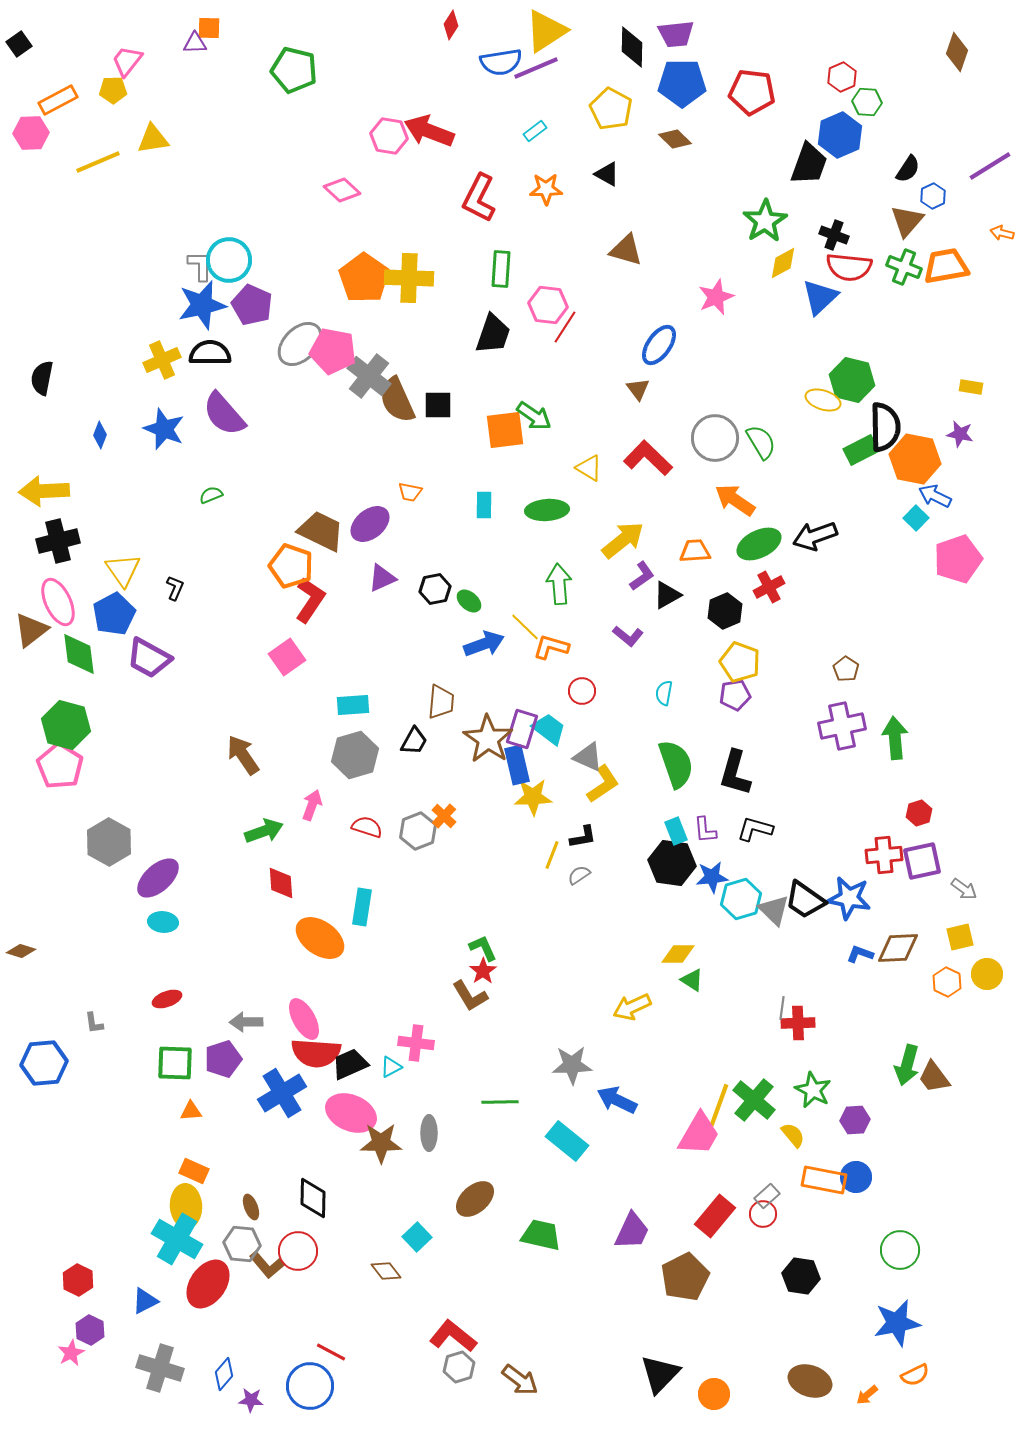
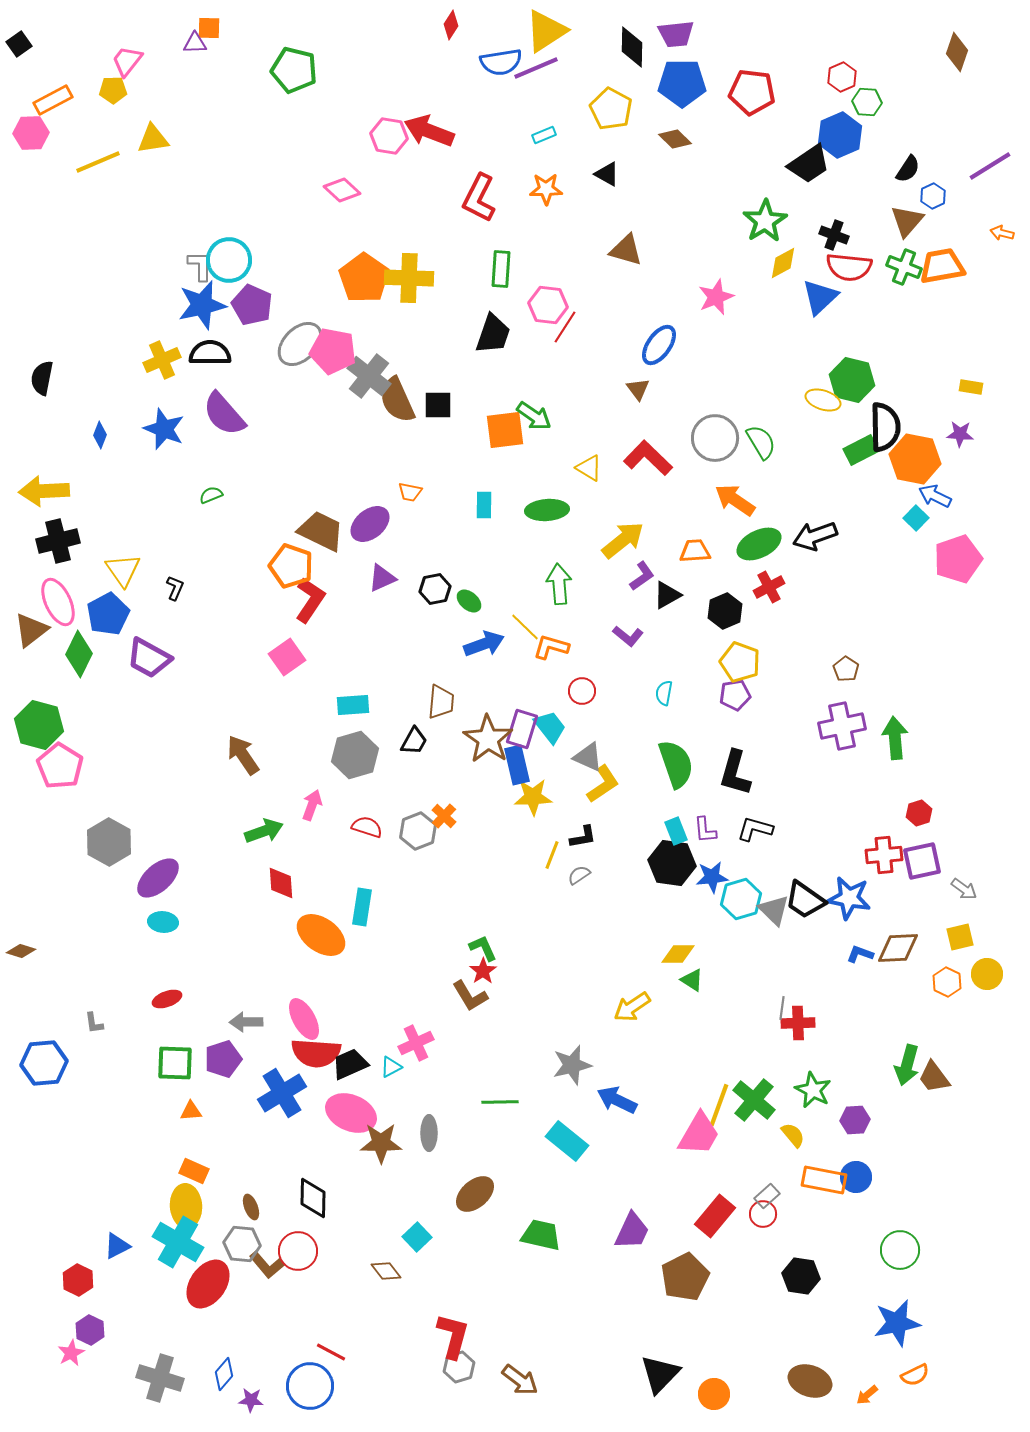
orange rectangle at (58, 100): moved 5 px left
cyan rectangle at (535, 131): moved 9 px right, 4 px down; rotated 15 degrees clockwise
black trapezoid at (809, 164): rotated 36 degrees clockwise
orange trapezoid at (946, 266): moved 4 px left
purple star at (960, 434): rotated 8 degrees counterclockwise
blue pentagon at (114, 614): moved 6 px left
green diamond at (79, 654): rotated 33 degrees clockwise
green hexagon at (66, 725): moved 27 px left
cyan trapezoid at (549, 729): moved 1 px right, 2 px up; rotated 15 degrees clockwise
orange ellipse at (320, 938): moved 1 px right, 3 px up
yellow arrow at (632, 1007): rotated 9 degrees counterclockwise
pink cross at (416, 1043): rotated 32 degrees counterclockwise
gray star at (572, 1065): rotated 12 degrees counterclockwise
brown ellipse at (475, 1199): moved 5 px up
cyan cross at (177, 1239): moved 1 px right, 3 px down
blue triangle at (145, 1301): moved 28 px left, 55 px up
red L-shape at (453, 1336): rotated 66 degrees clockwise
gray cross at (160, 1368): moved 10 px down
